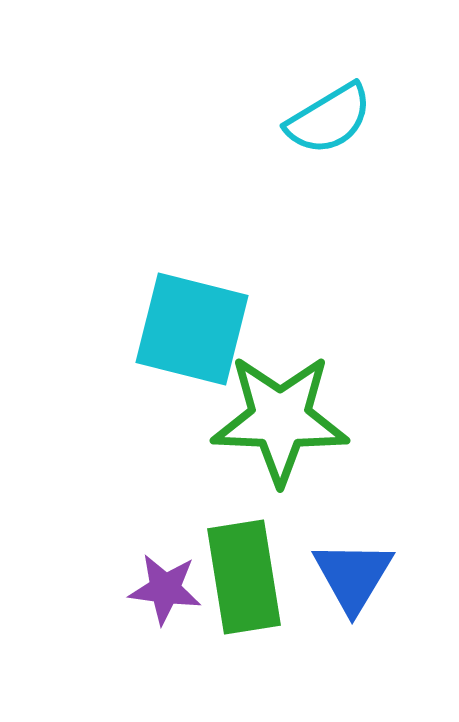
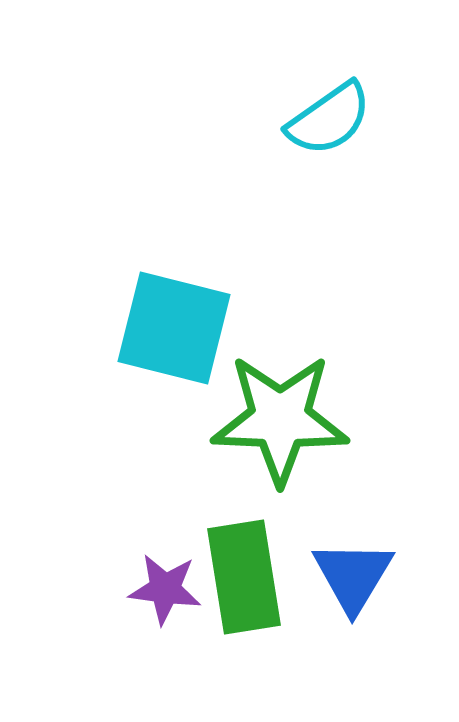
cyan semicircle: rotated 4 degrees counterclockwise
cyan square: moved 18 px left, 1 px up
